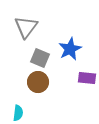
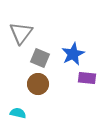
gray triangle: moved 5 px left, 6 px down
blue star: moved 3 px right, 5 px down
brown circle: moved 2 px down
cyan semicircle: rotated 84 degrees counterclockwise
